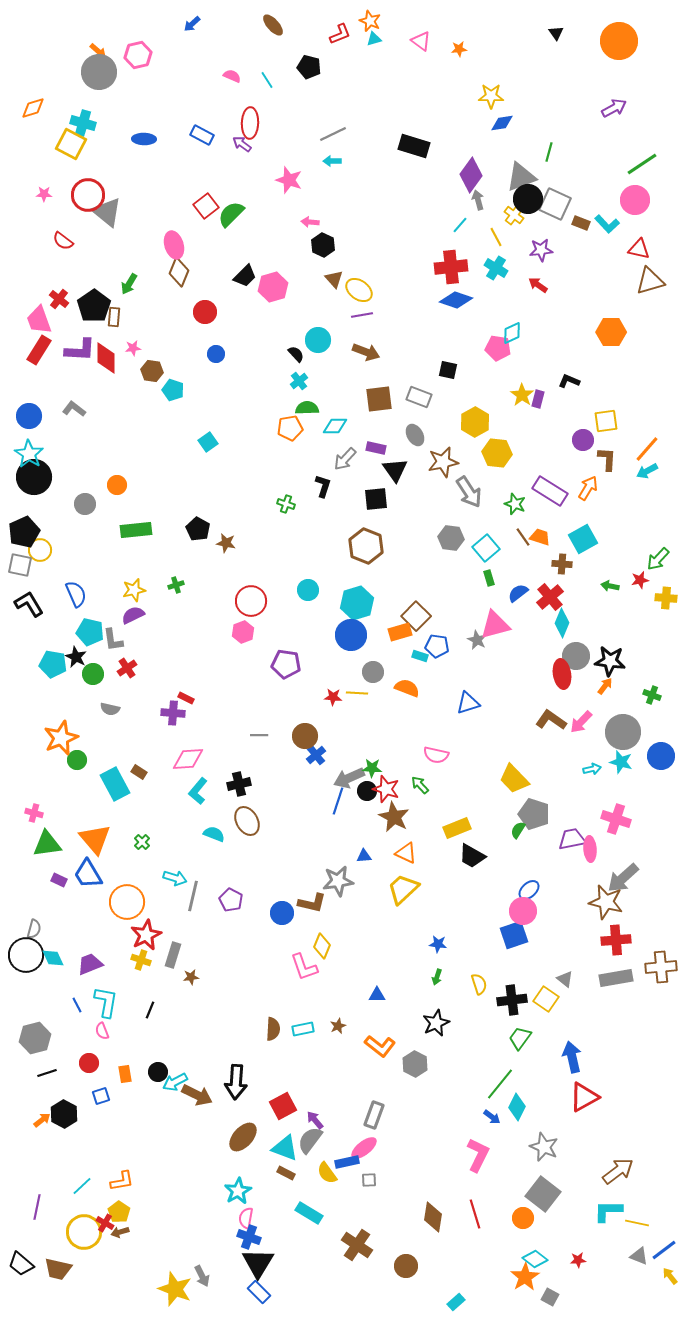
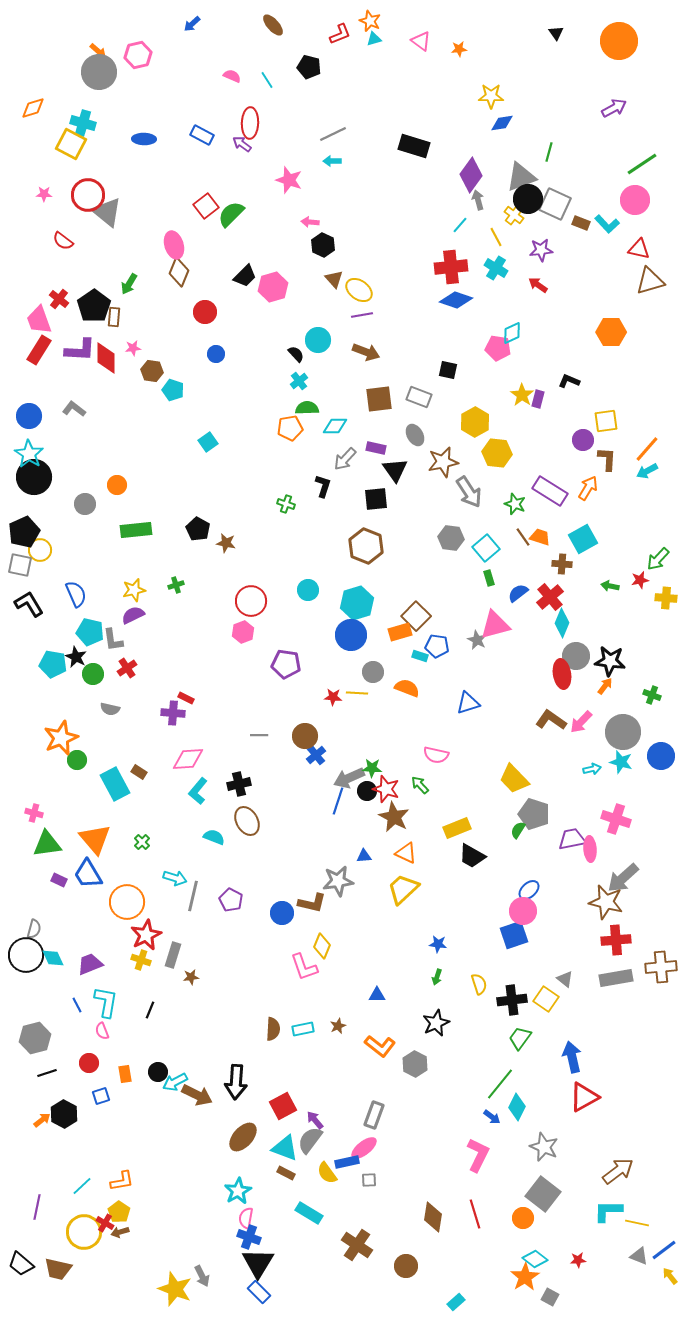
cyan semicircle at (214, 834): moved 3 px down
